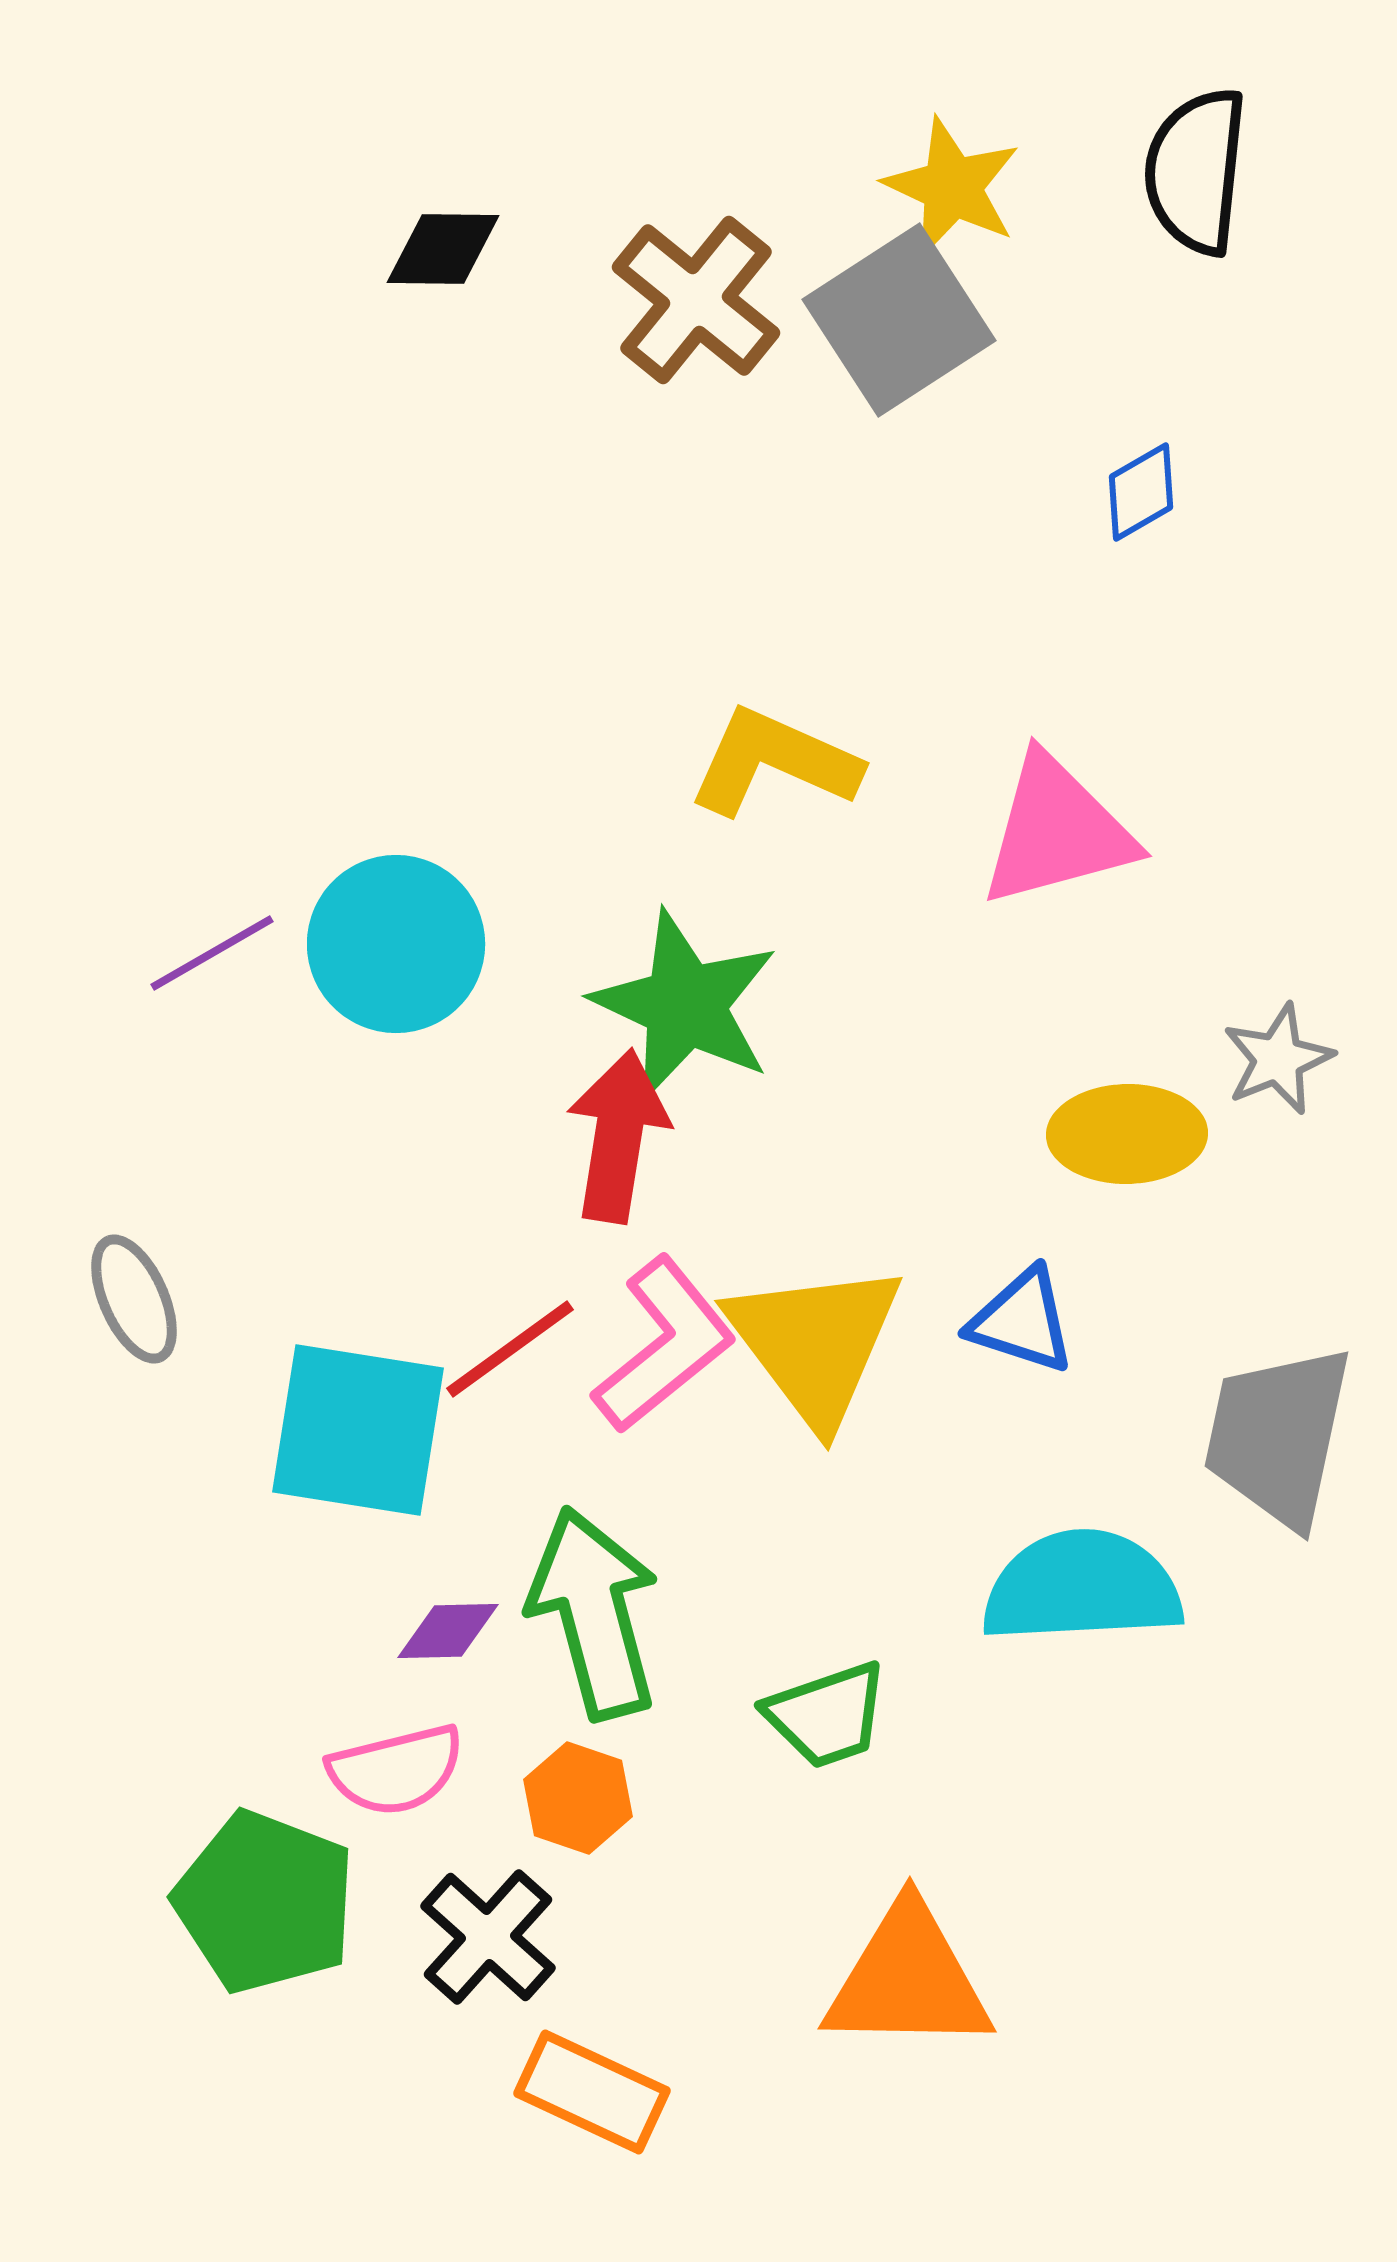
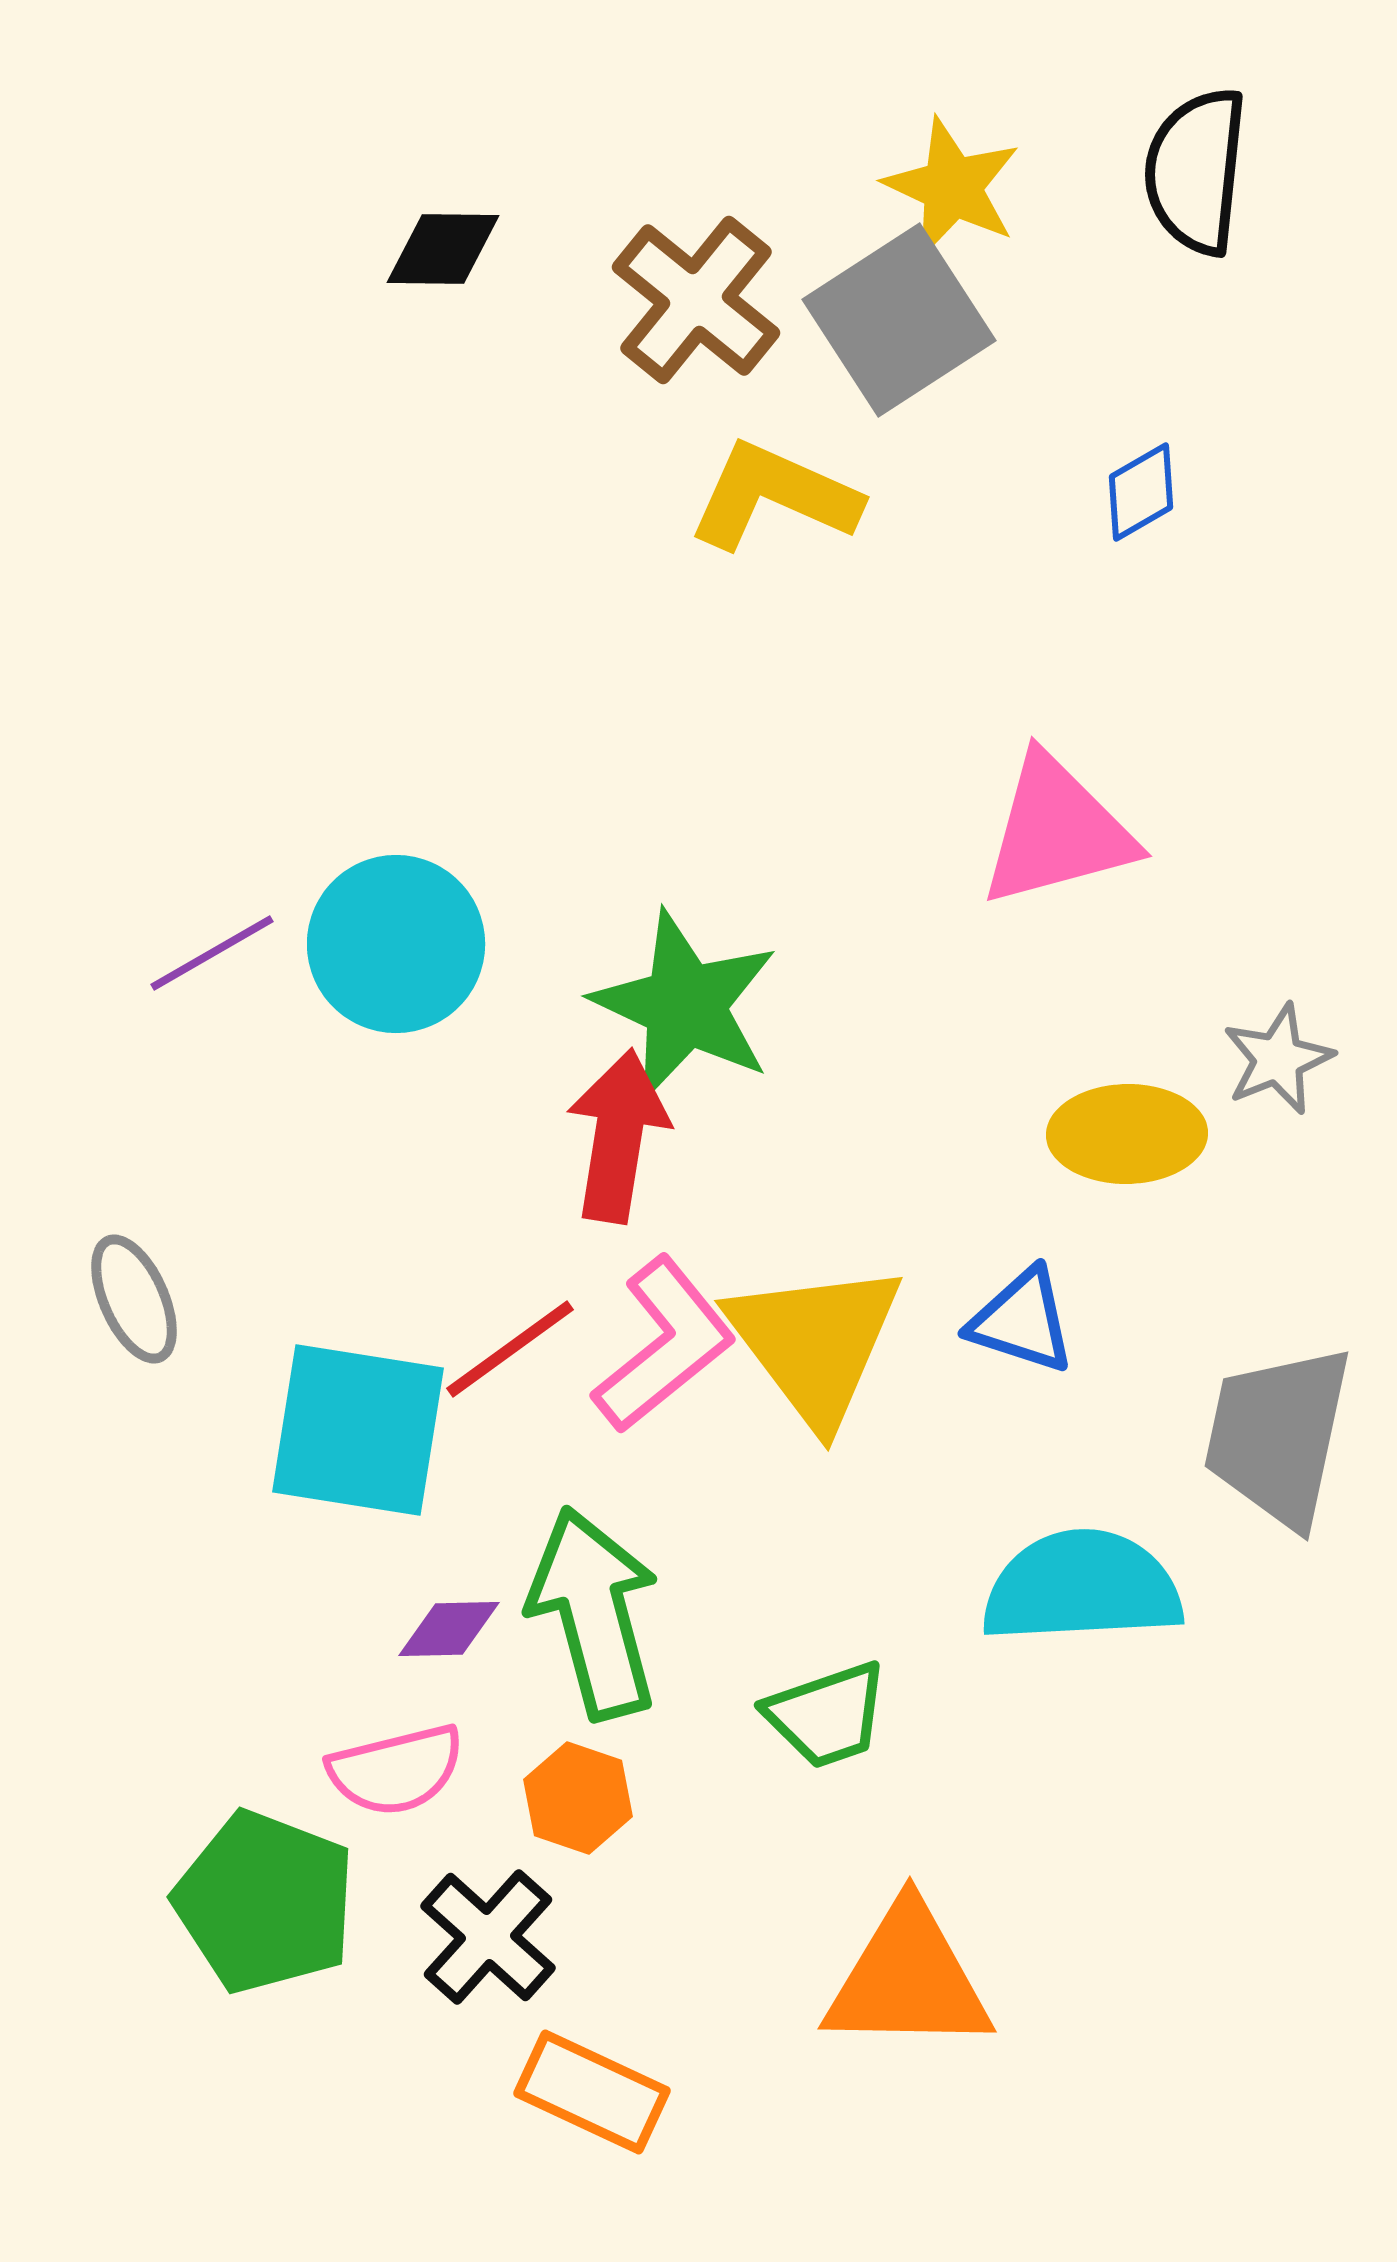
yellow L-shape: moved 266 px up
purple diamond: moved 1 px right, 2 px up
